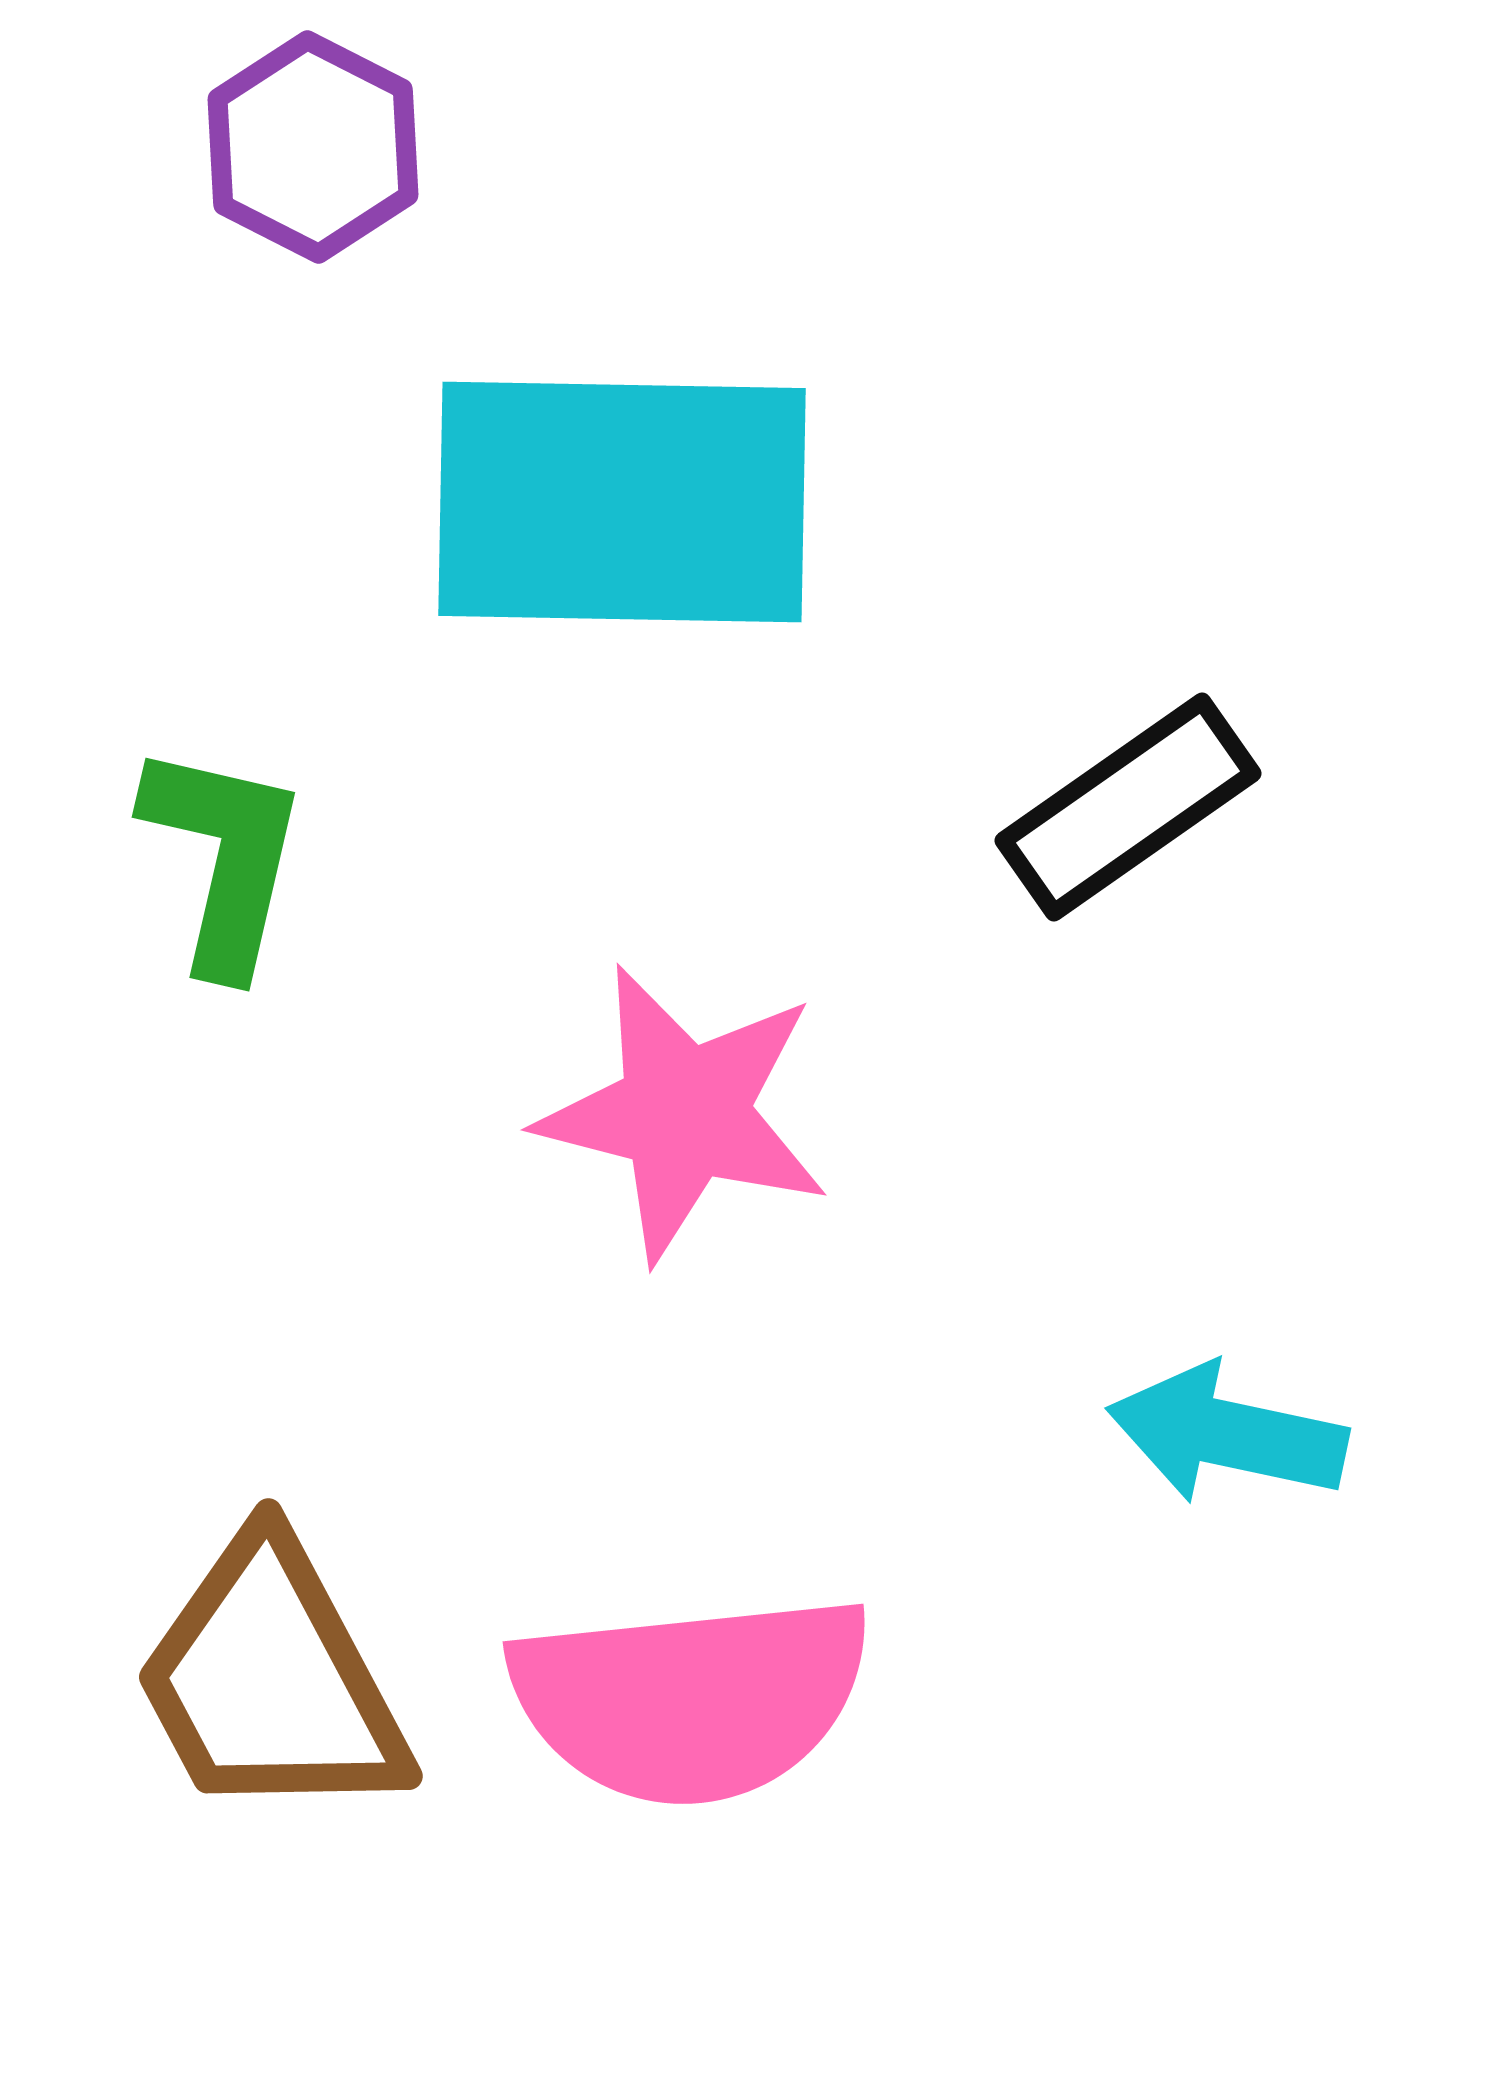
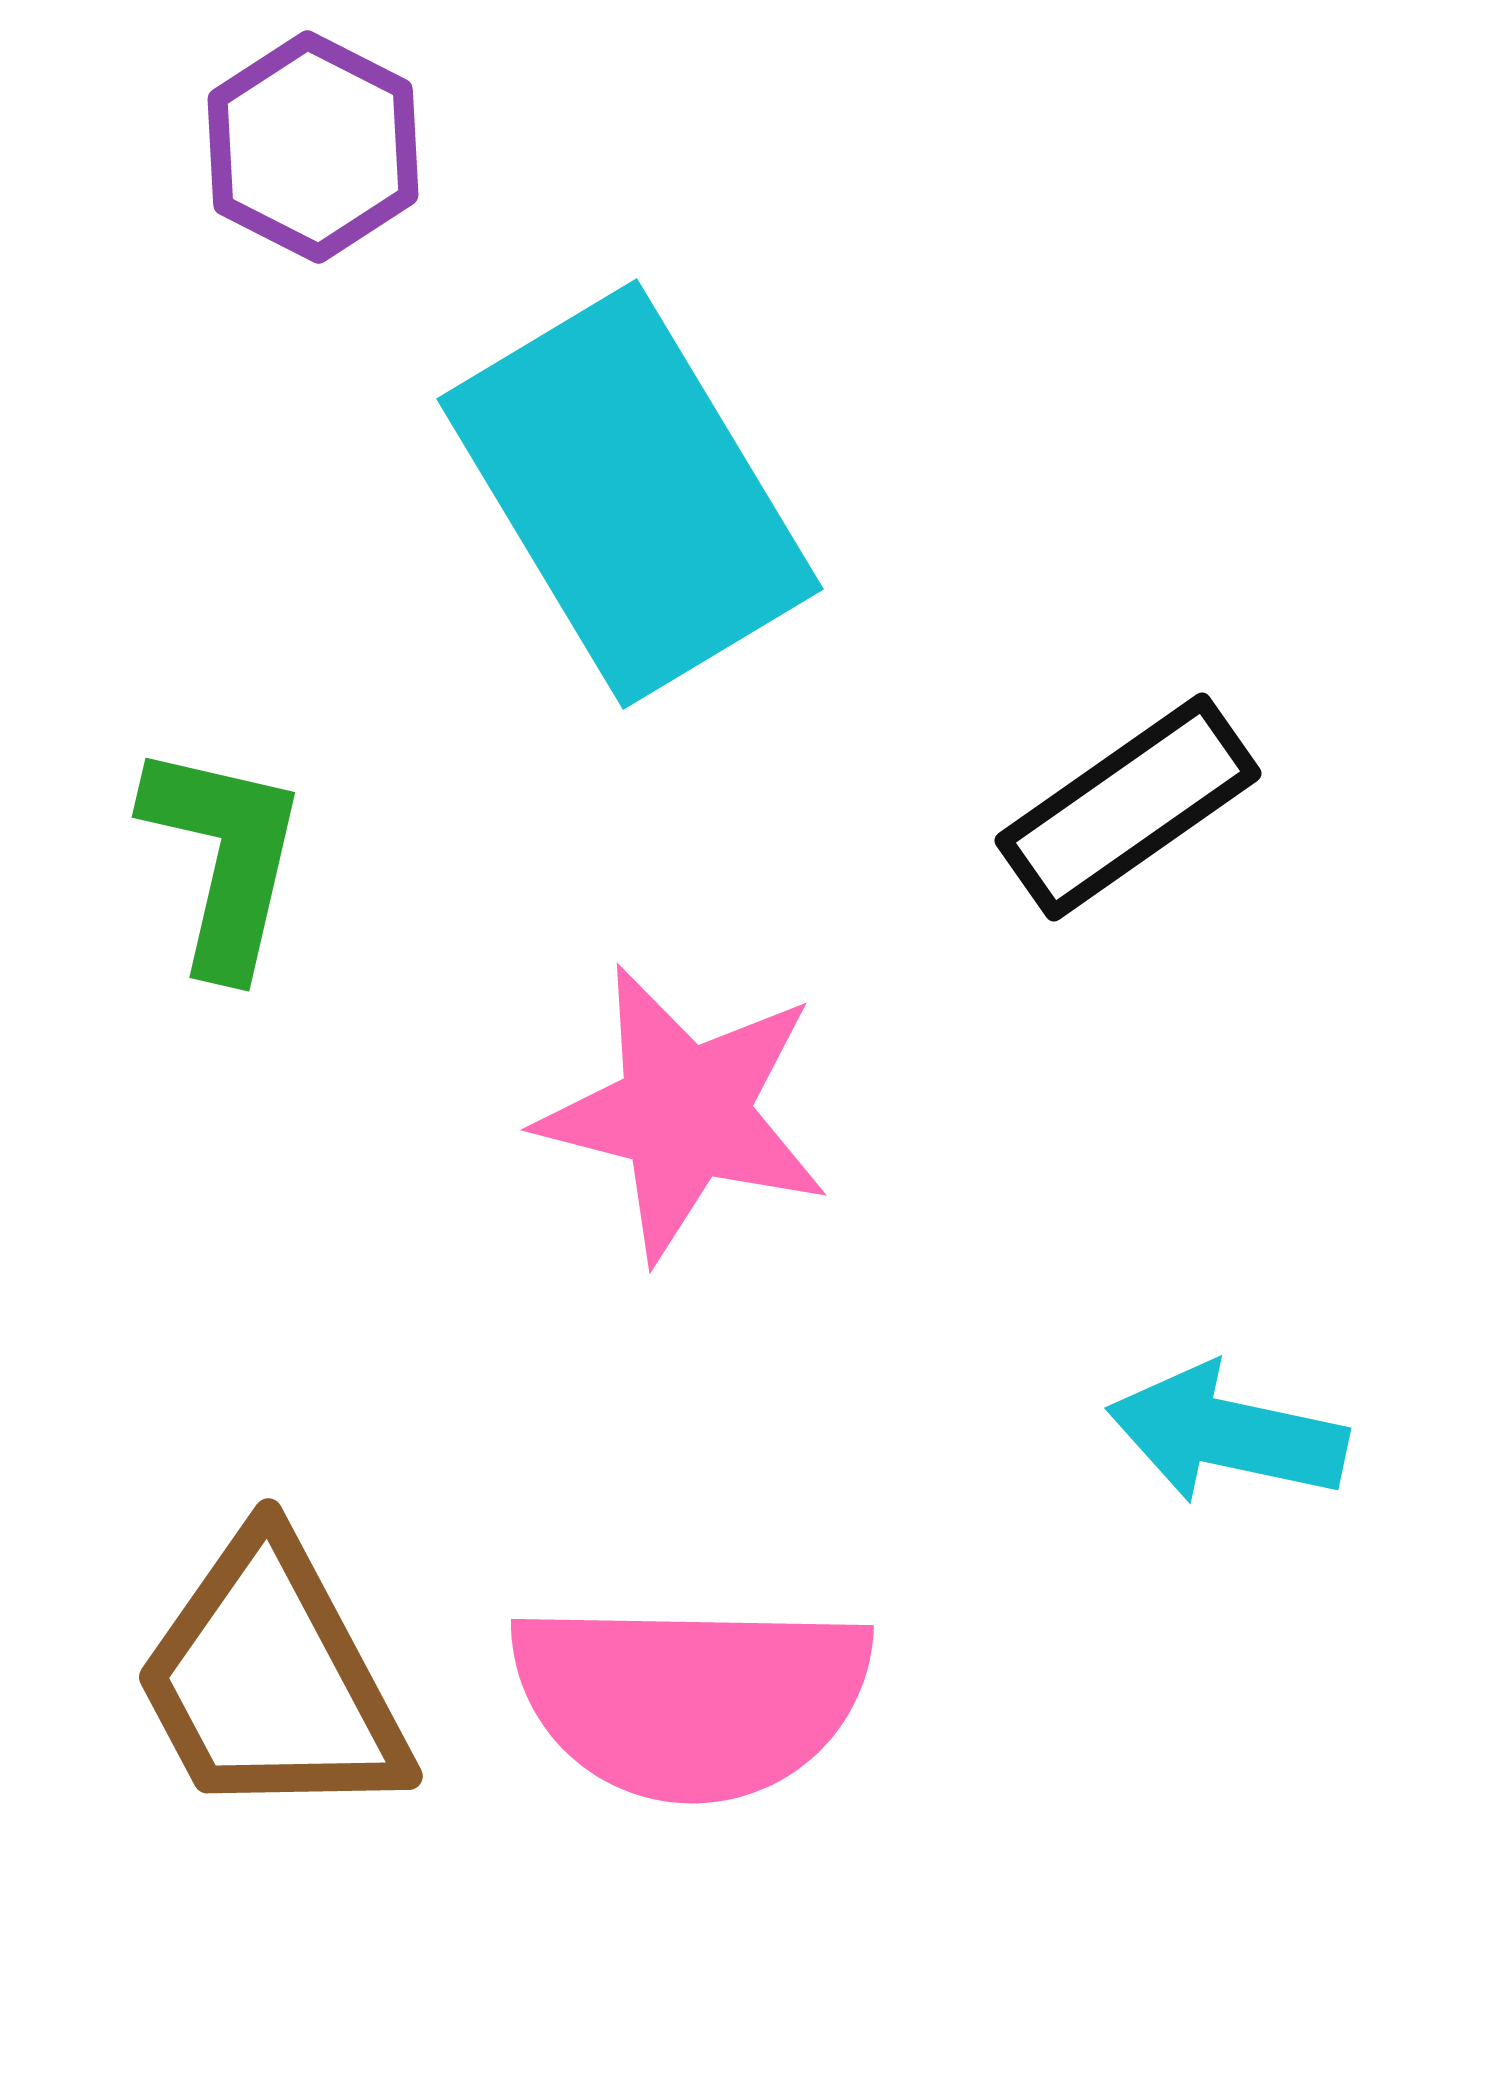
cyan rectangle: moved 8 px right, 8 px up; rotated 58 degrees clockwise
pink semicircle: rotated 7 degrees clockwise
